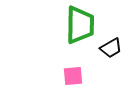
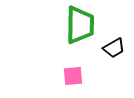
black trapezoid: moved 3 px right
